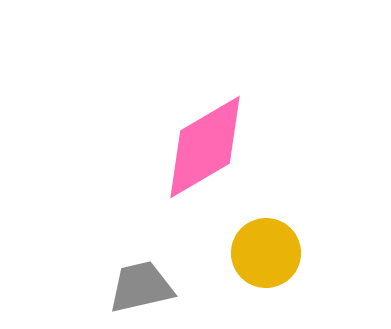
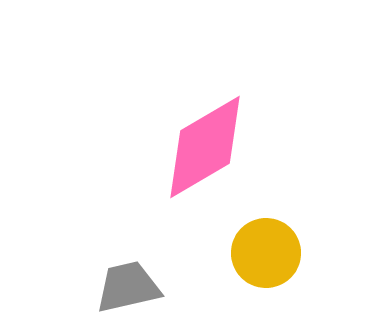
gray trapezoid: moved 13 px left
